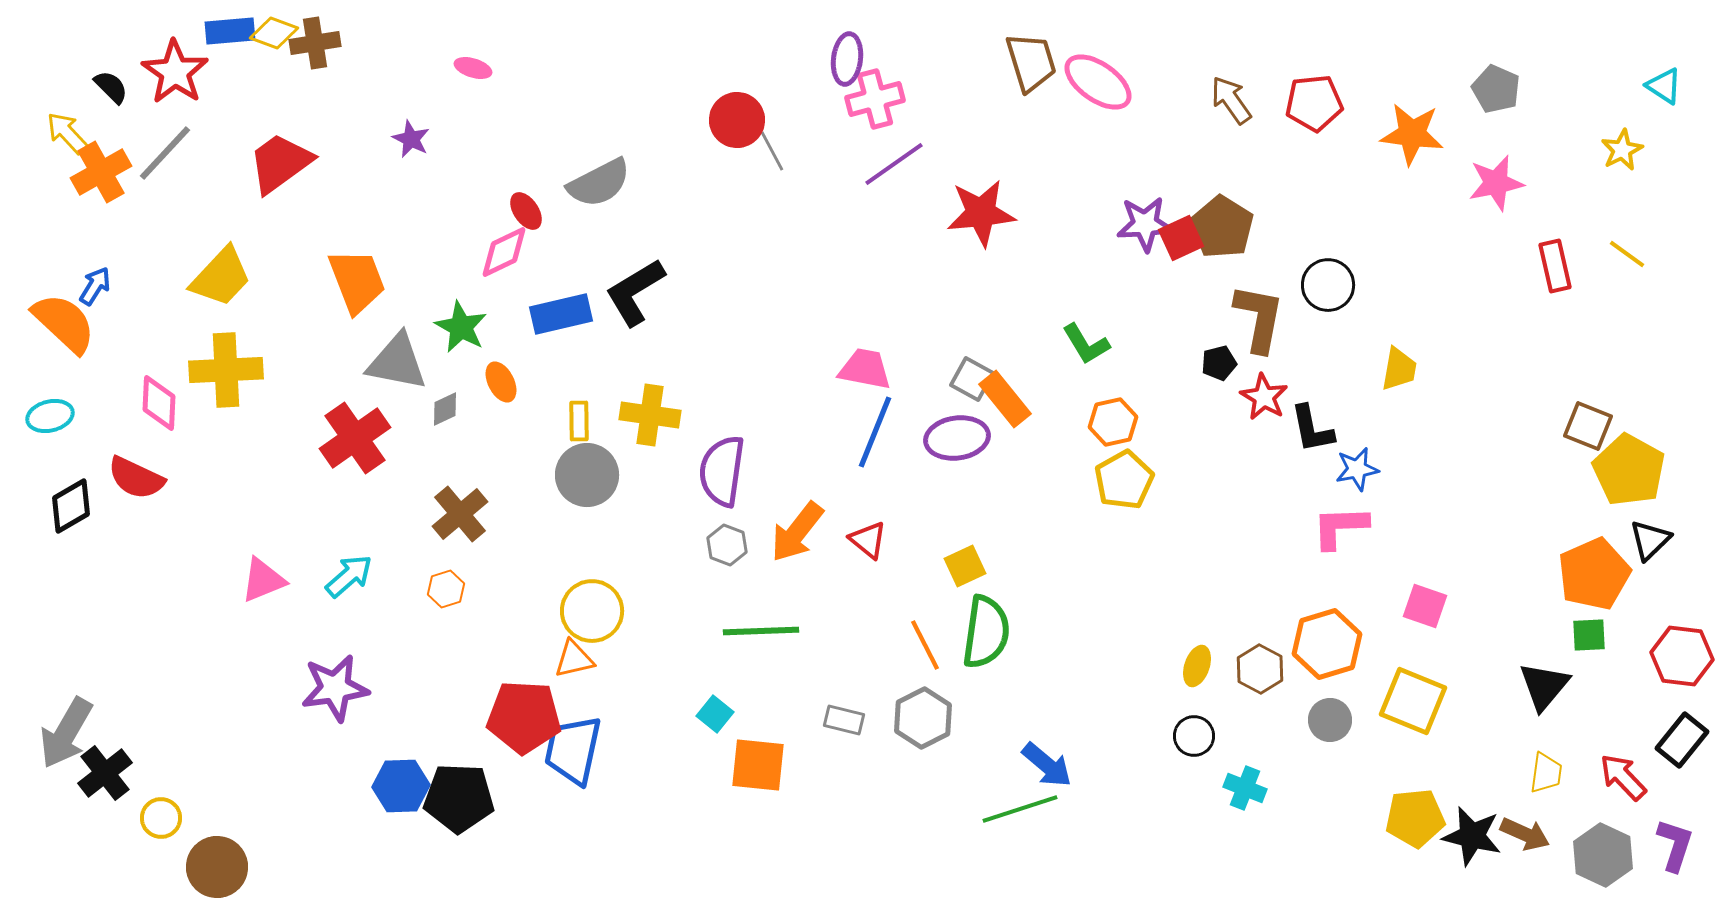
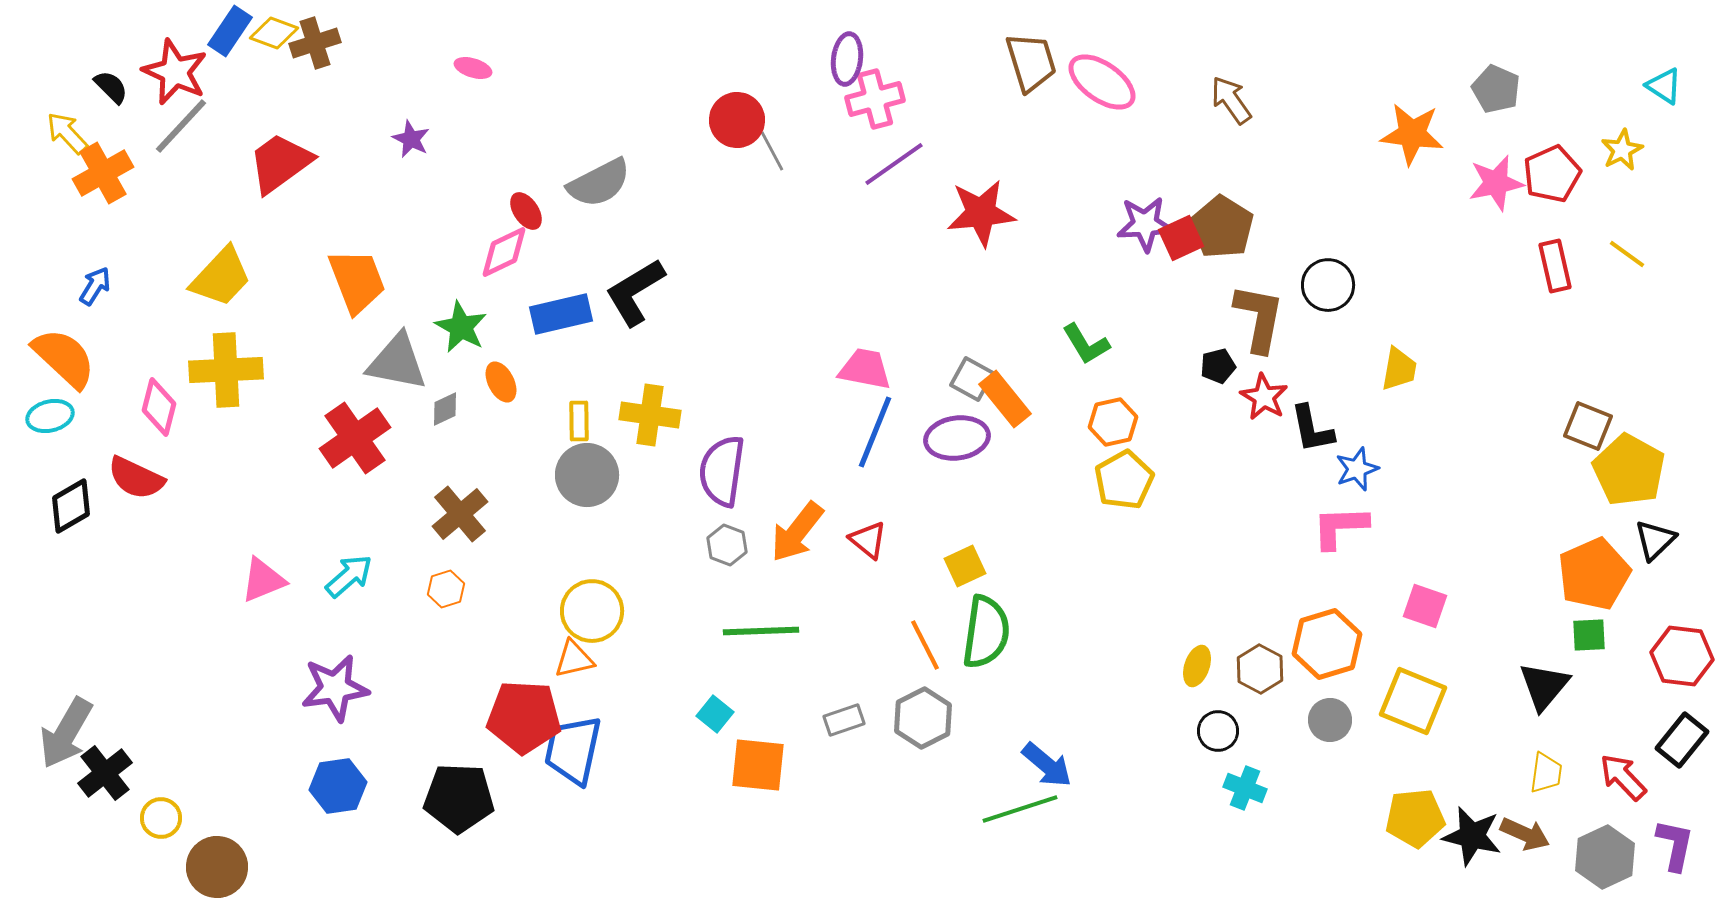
blue rectangle at (230, 31): rotated 51 degrees counterclockwise
brown cross at (315, 43): rotated 9 degrees counterclockwise
red star at (175, 72): rotated 10 degrees counterclockwise
pink ellipse at (1098, 82): moved 4 px right
red pentagon at (1314, 103): moved 238 px right, 71 px down; rotated 18 degrees counterclockwise
gray line at (165, 153): moved 16 px right, 27 px up
orange cross at (101, 172): moved 2 px right, 1 px down
orange semicircle at (64, 323): moved 35 px down
black pentagon at (1219, 363): moved 1 px left, 3 px down
pink diamond at (159, 403): moved 4 px down; rotated 12 degrees clockwise
blue star at (1357, 469): rotated 9 degrees counterclockwise
black triangle at (1650, 540): moved 5 px right
gray rectangle at (844, 720): rotated 33 degrees counterclockwise
black circle at (1194, 736): moved 24 px right, 5 px up
blue hexagon at (401, 786): moved 63 px left; rotated 6 degrees counterclockwise
purple L-shape at (1675, 845): rotated 6 degrees counterclockwise
gray hexagon at (1603, 855): moved 2 px right, 2 px down; rotated 10 degrees clockwise
